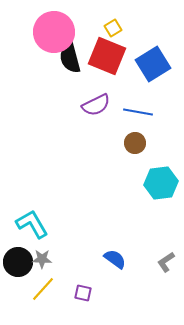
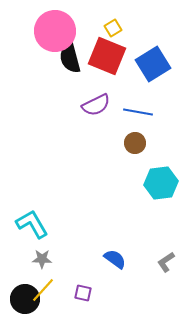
pink circle: moved 1 px right, 1 px up
black circle: moved 7 px right, 37 px down
yellow line: moved 1 px down
